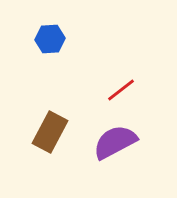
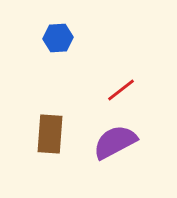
blue hexagon: moved 8 px right, 1 px up
brown rectangle: moved 2 px down; rotated 24 degrees counterclockwise
